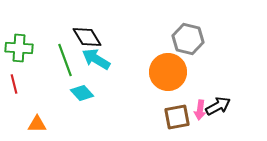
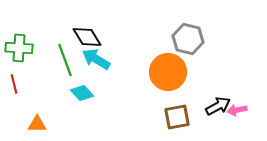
pink arrow: moved 37 px right; rotated 72 degrees clockwise
